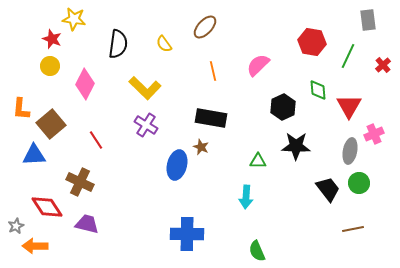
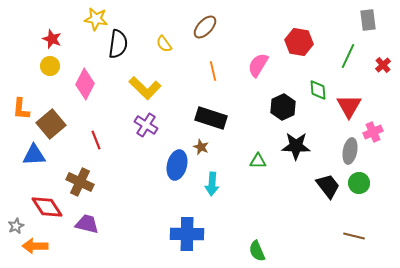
yellow star: moved 22 px right
red hexagon: moved 13 px left
pink semicircle: rotated 15 degrees counterclockwise
black rectangle: rotated 8 degrees clockwise
pink cross: moved 1 px left, 2 px up
red line: rotated 12 degrees clockwise
black trapezoid: moved 3 px up
cyan arrow: moved 34 px left, 13 px up
brown line: moved 1 px right, 7 px down; rotated 25 degrees clockwise
